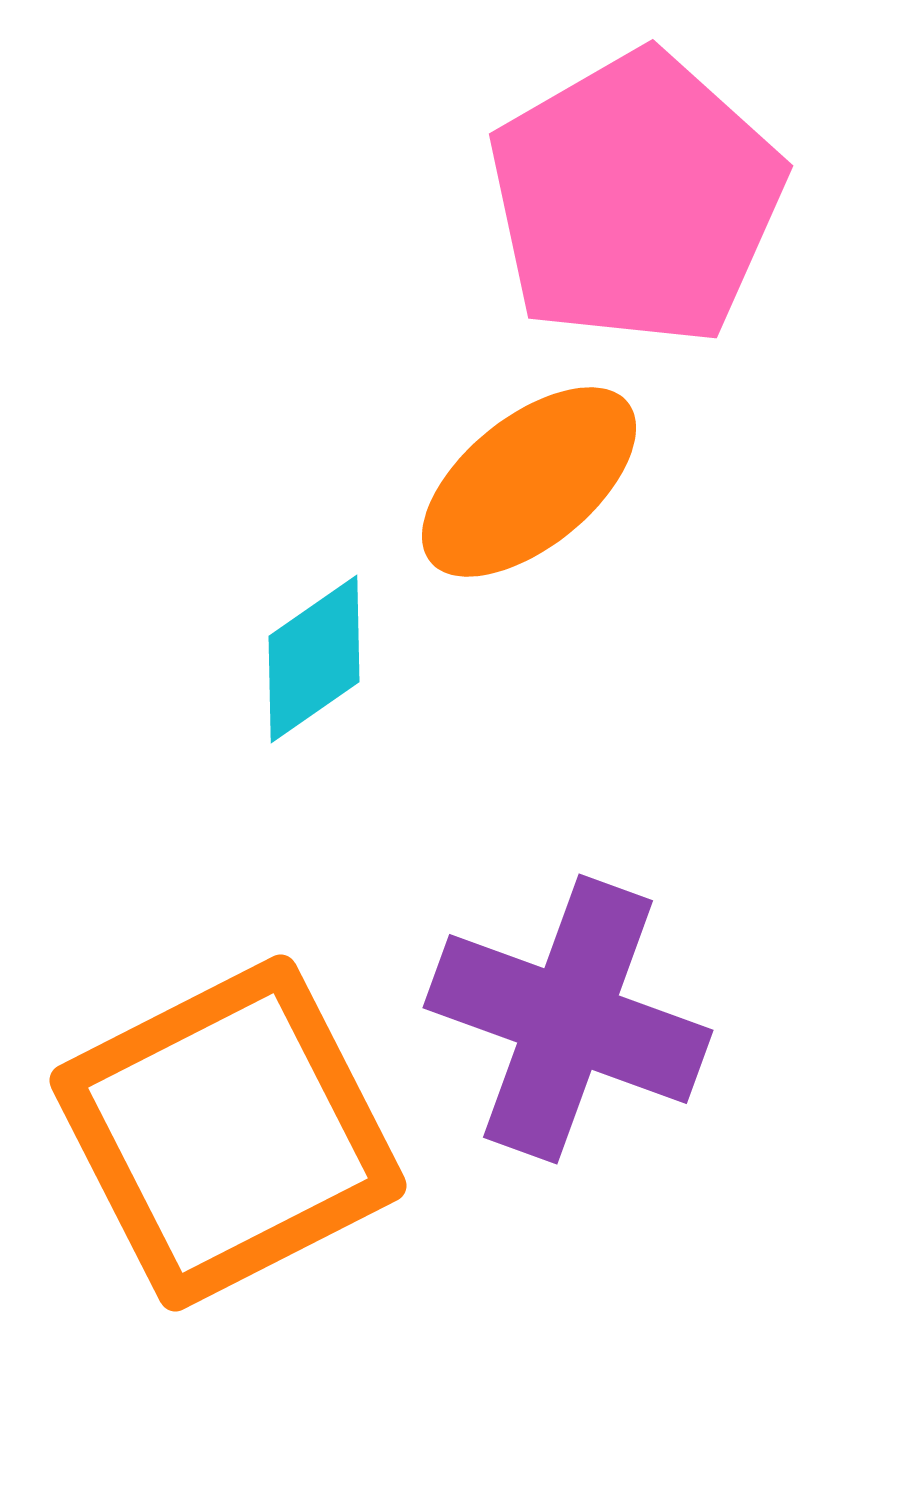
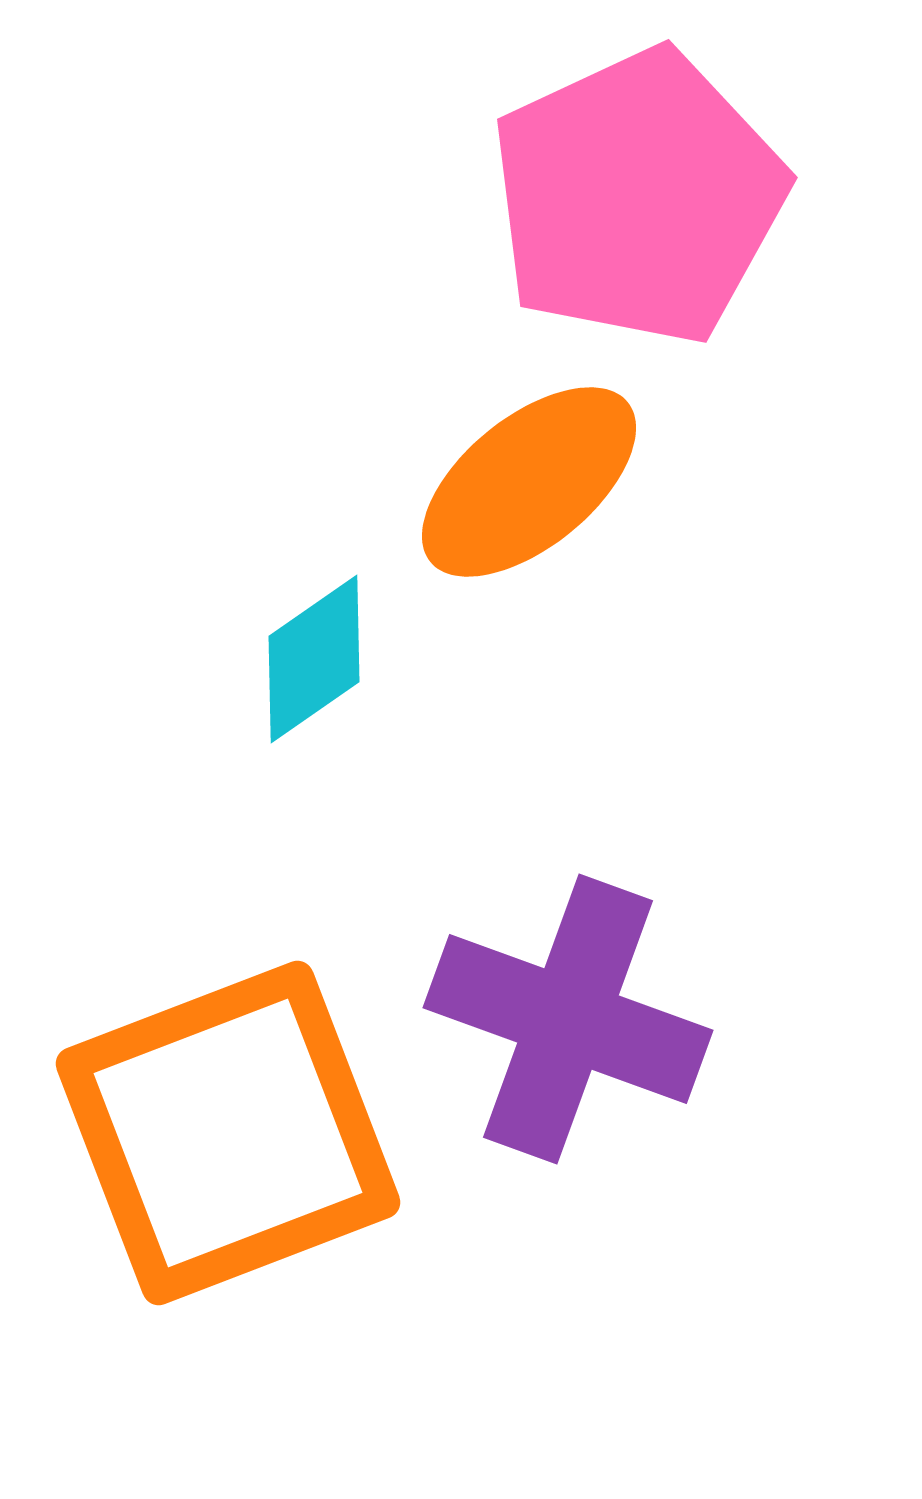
pink pentagon: moved 2 px right, 2 px up; rotated 5 degrees clockwise
orange square: rotated 6 degrees clockwise
